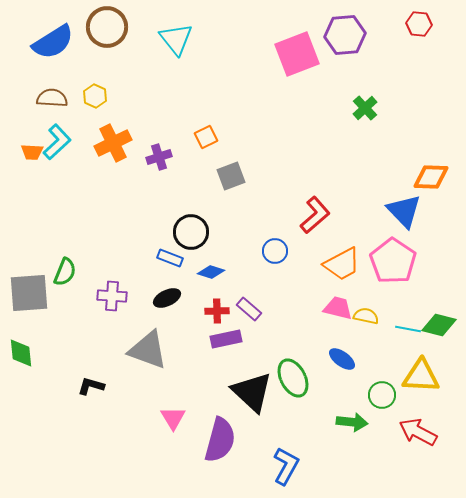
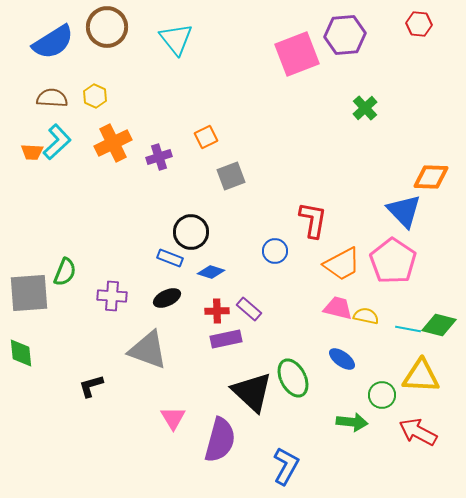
red L-shape at (315, 215): moved 2 px left, 5 px down; rotated 39 degrees counterclockwise
black L-shape at (91, 386): rotated 32 degrees counterclockwise
